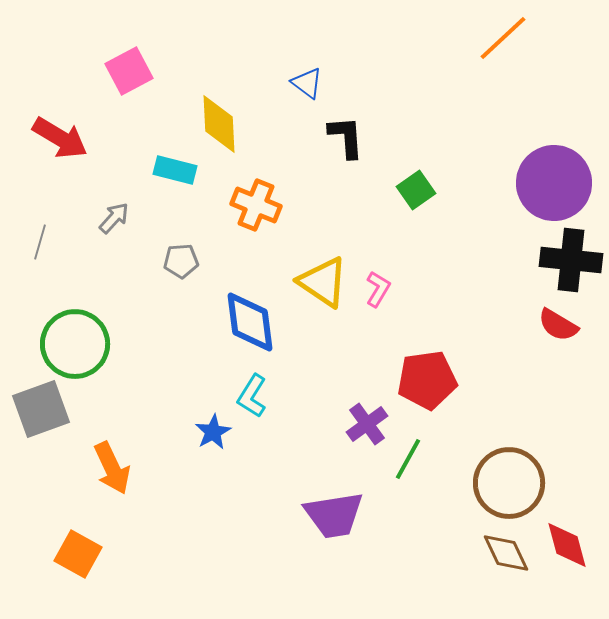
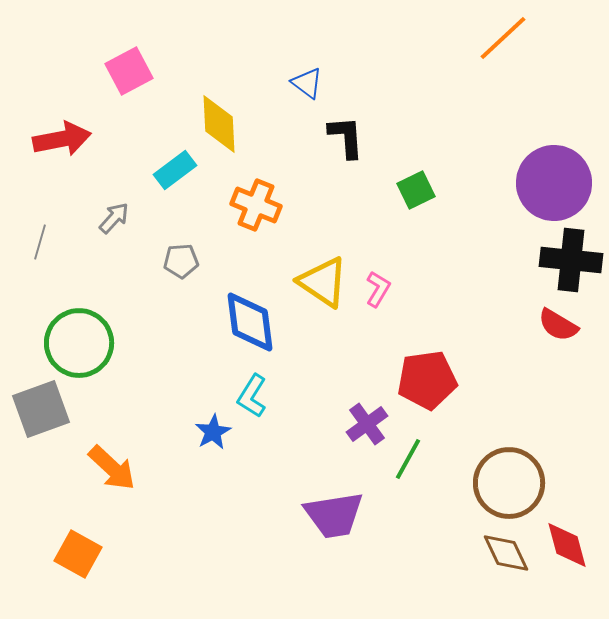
red arrow: moved 2 px right, 1 px down; rotated 42 degrees counterclockwise
cyan rectangle: rotated 51 degrees counterclockwise
green square: rotated 9 degrees clockwise
green circle: moved 4 px right, 1 px up
orange arrow: rotated 22 degrees counterclockwise
